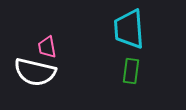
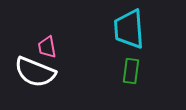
white semicircle: rotated 9 degrees clockwise
